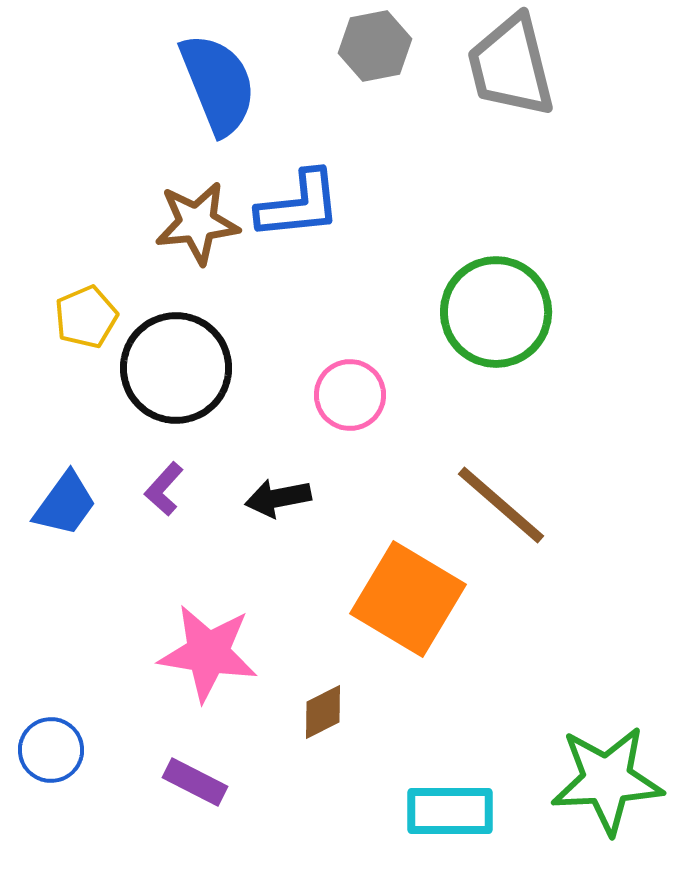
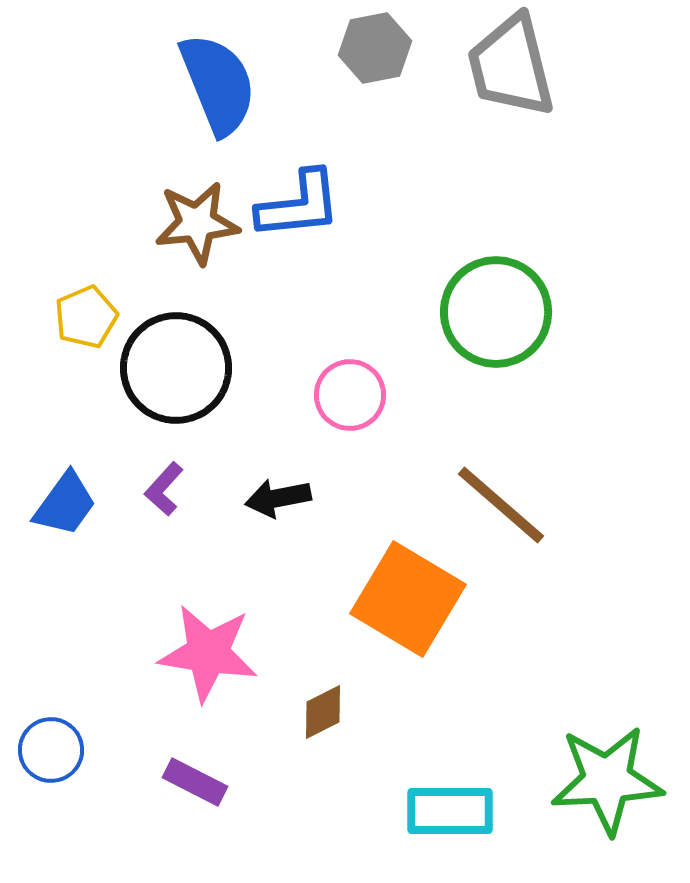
gray hexagon: moved 2 px down
